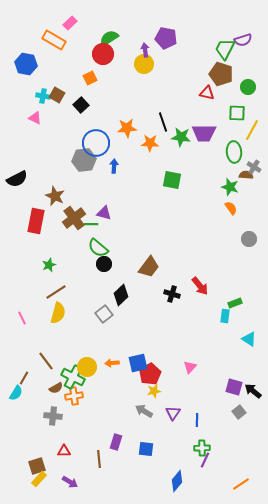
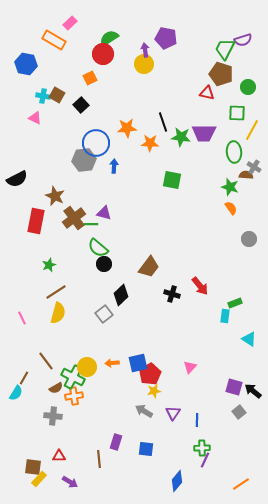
red triangle at (64, 451): moved 5 px left, 5 px down
brown square at (37, 466): moved 4 px left, 1 px down; rotated 24 degrees clockwise
